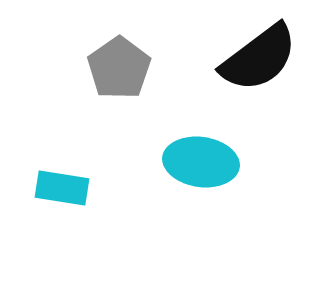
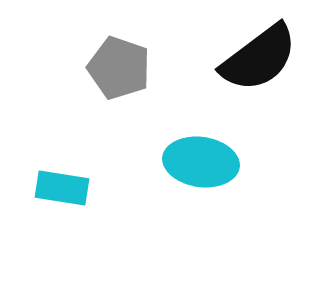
gray pentagon: rotated 18 degrees counterclockwise
